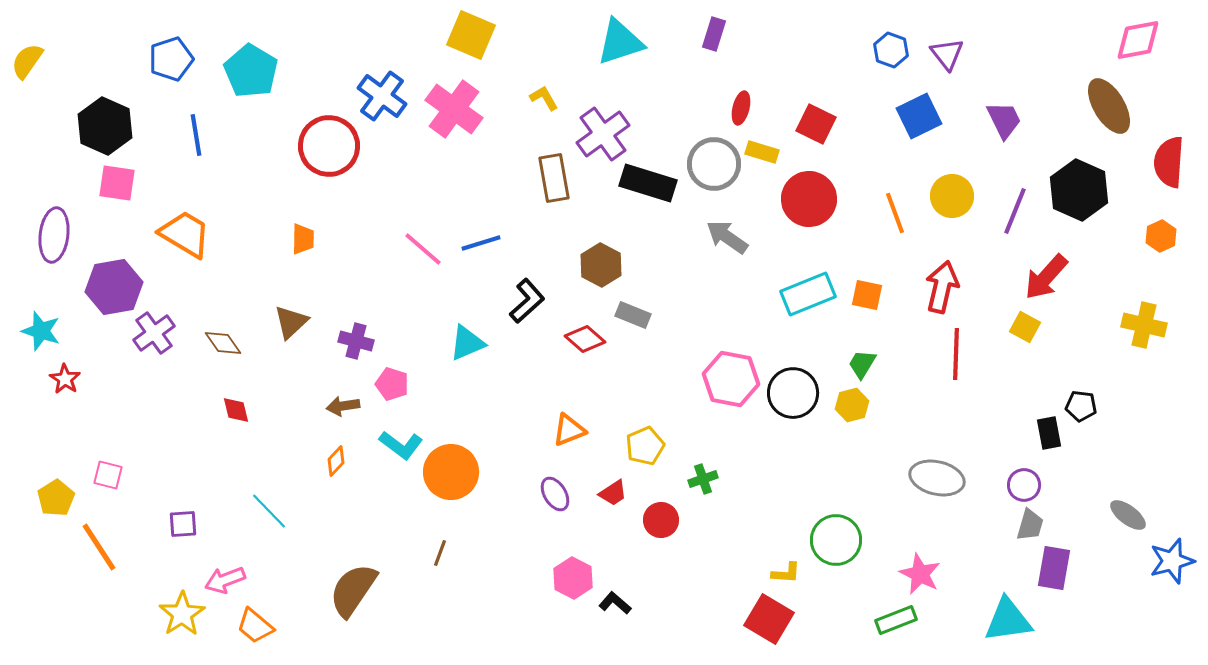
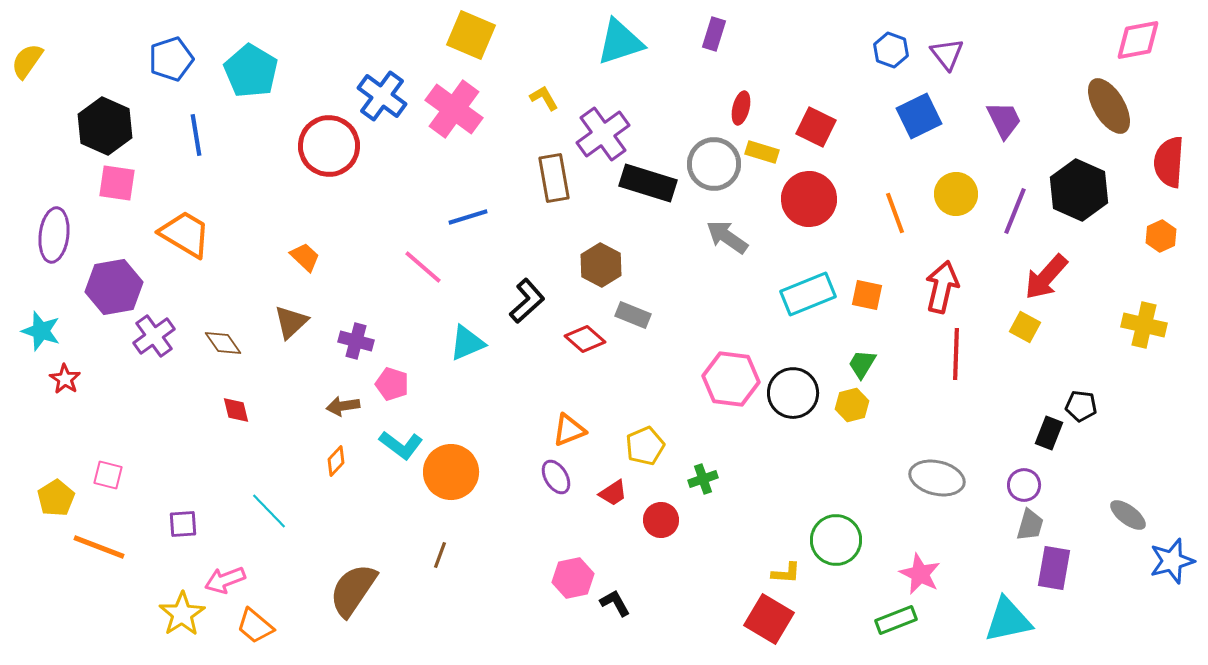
red square at (816, 124): moved 3 px down
yellow circle at (952, 196): moved 4 px right, 2 px up
orange trapezoid at (303, 239): moved 2 px right, 18 px down; rotated 48 degrees counterclockwise
blue line at (481, 243): moved 13 px left, 26 px up
pink line at (423, 249): moved 18 px down
purple cross at (154, 333): moved 3 px down
pink hexagon at (731, 379): rotated 4 degrees counterclockwise
black rectangle at (1049, 433): rotated 32 degrees clockwise
purple ellipse at (555, 494): moved 1 px right, 17 px up
orange line at (99, 547): rotated 36 degrees counterclockwise
brown line at (440, 553): moved 2 px down
pink hexagon at (573, 578): rotated 21 degrees clockwise
black L-shape at (615, 603): rotated 20 degrees clockwise
cyan triangle at (1008, 620): rotated 4 degrees counterclockwise
